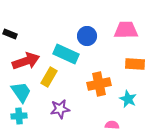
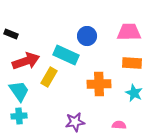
pink trapezoid: moved 3 px right, 2 px down
black rectangle: moved 1 px right
cyan rectangle: moved 1 px down
orange rectangle: moved 3 px left, 1 px up
orange cross: rotated 10 degrees clockwise
cyan trapezoid: moved 2 px left, 1 px up
cyan star: moved 6 px right, 6 px up
purple star: moved 15 px right, 13 px down
pink semicircle: moved 7 px right
